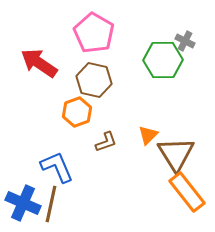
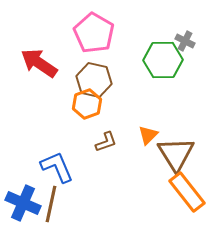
orange hexagon: moved 10 px right, 8 px up
